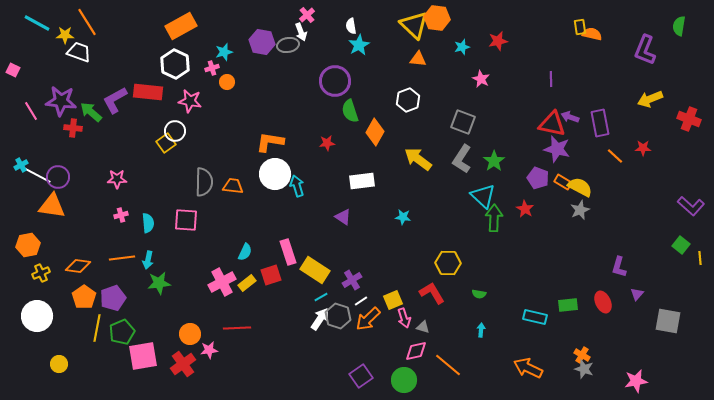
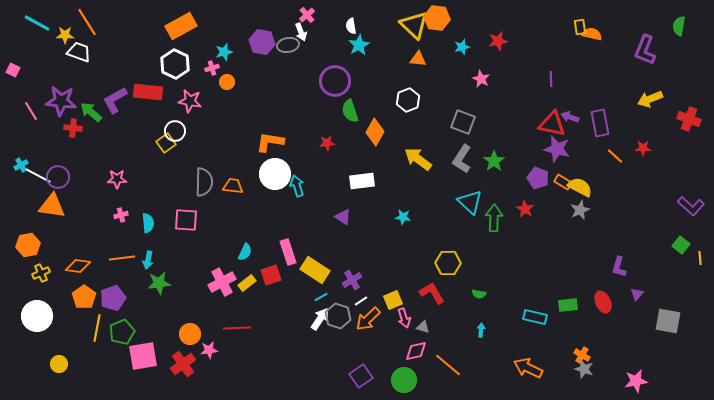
cyan triangle at (483, 196): moved 13 px left, 6 px down
